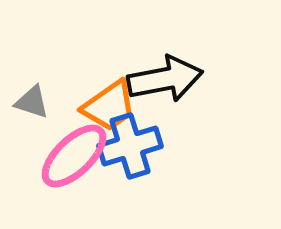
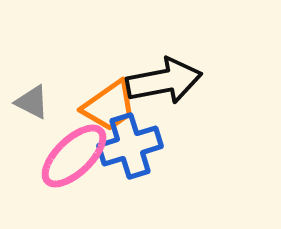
black arrow: moved 1 px left, 2 px down
gray triangle: rotated 9 degrees clockwise
